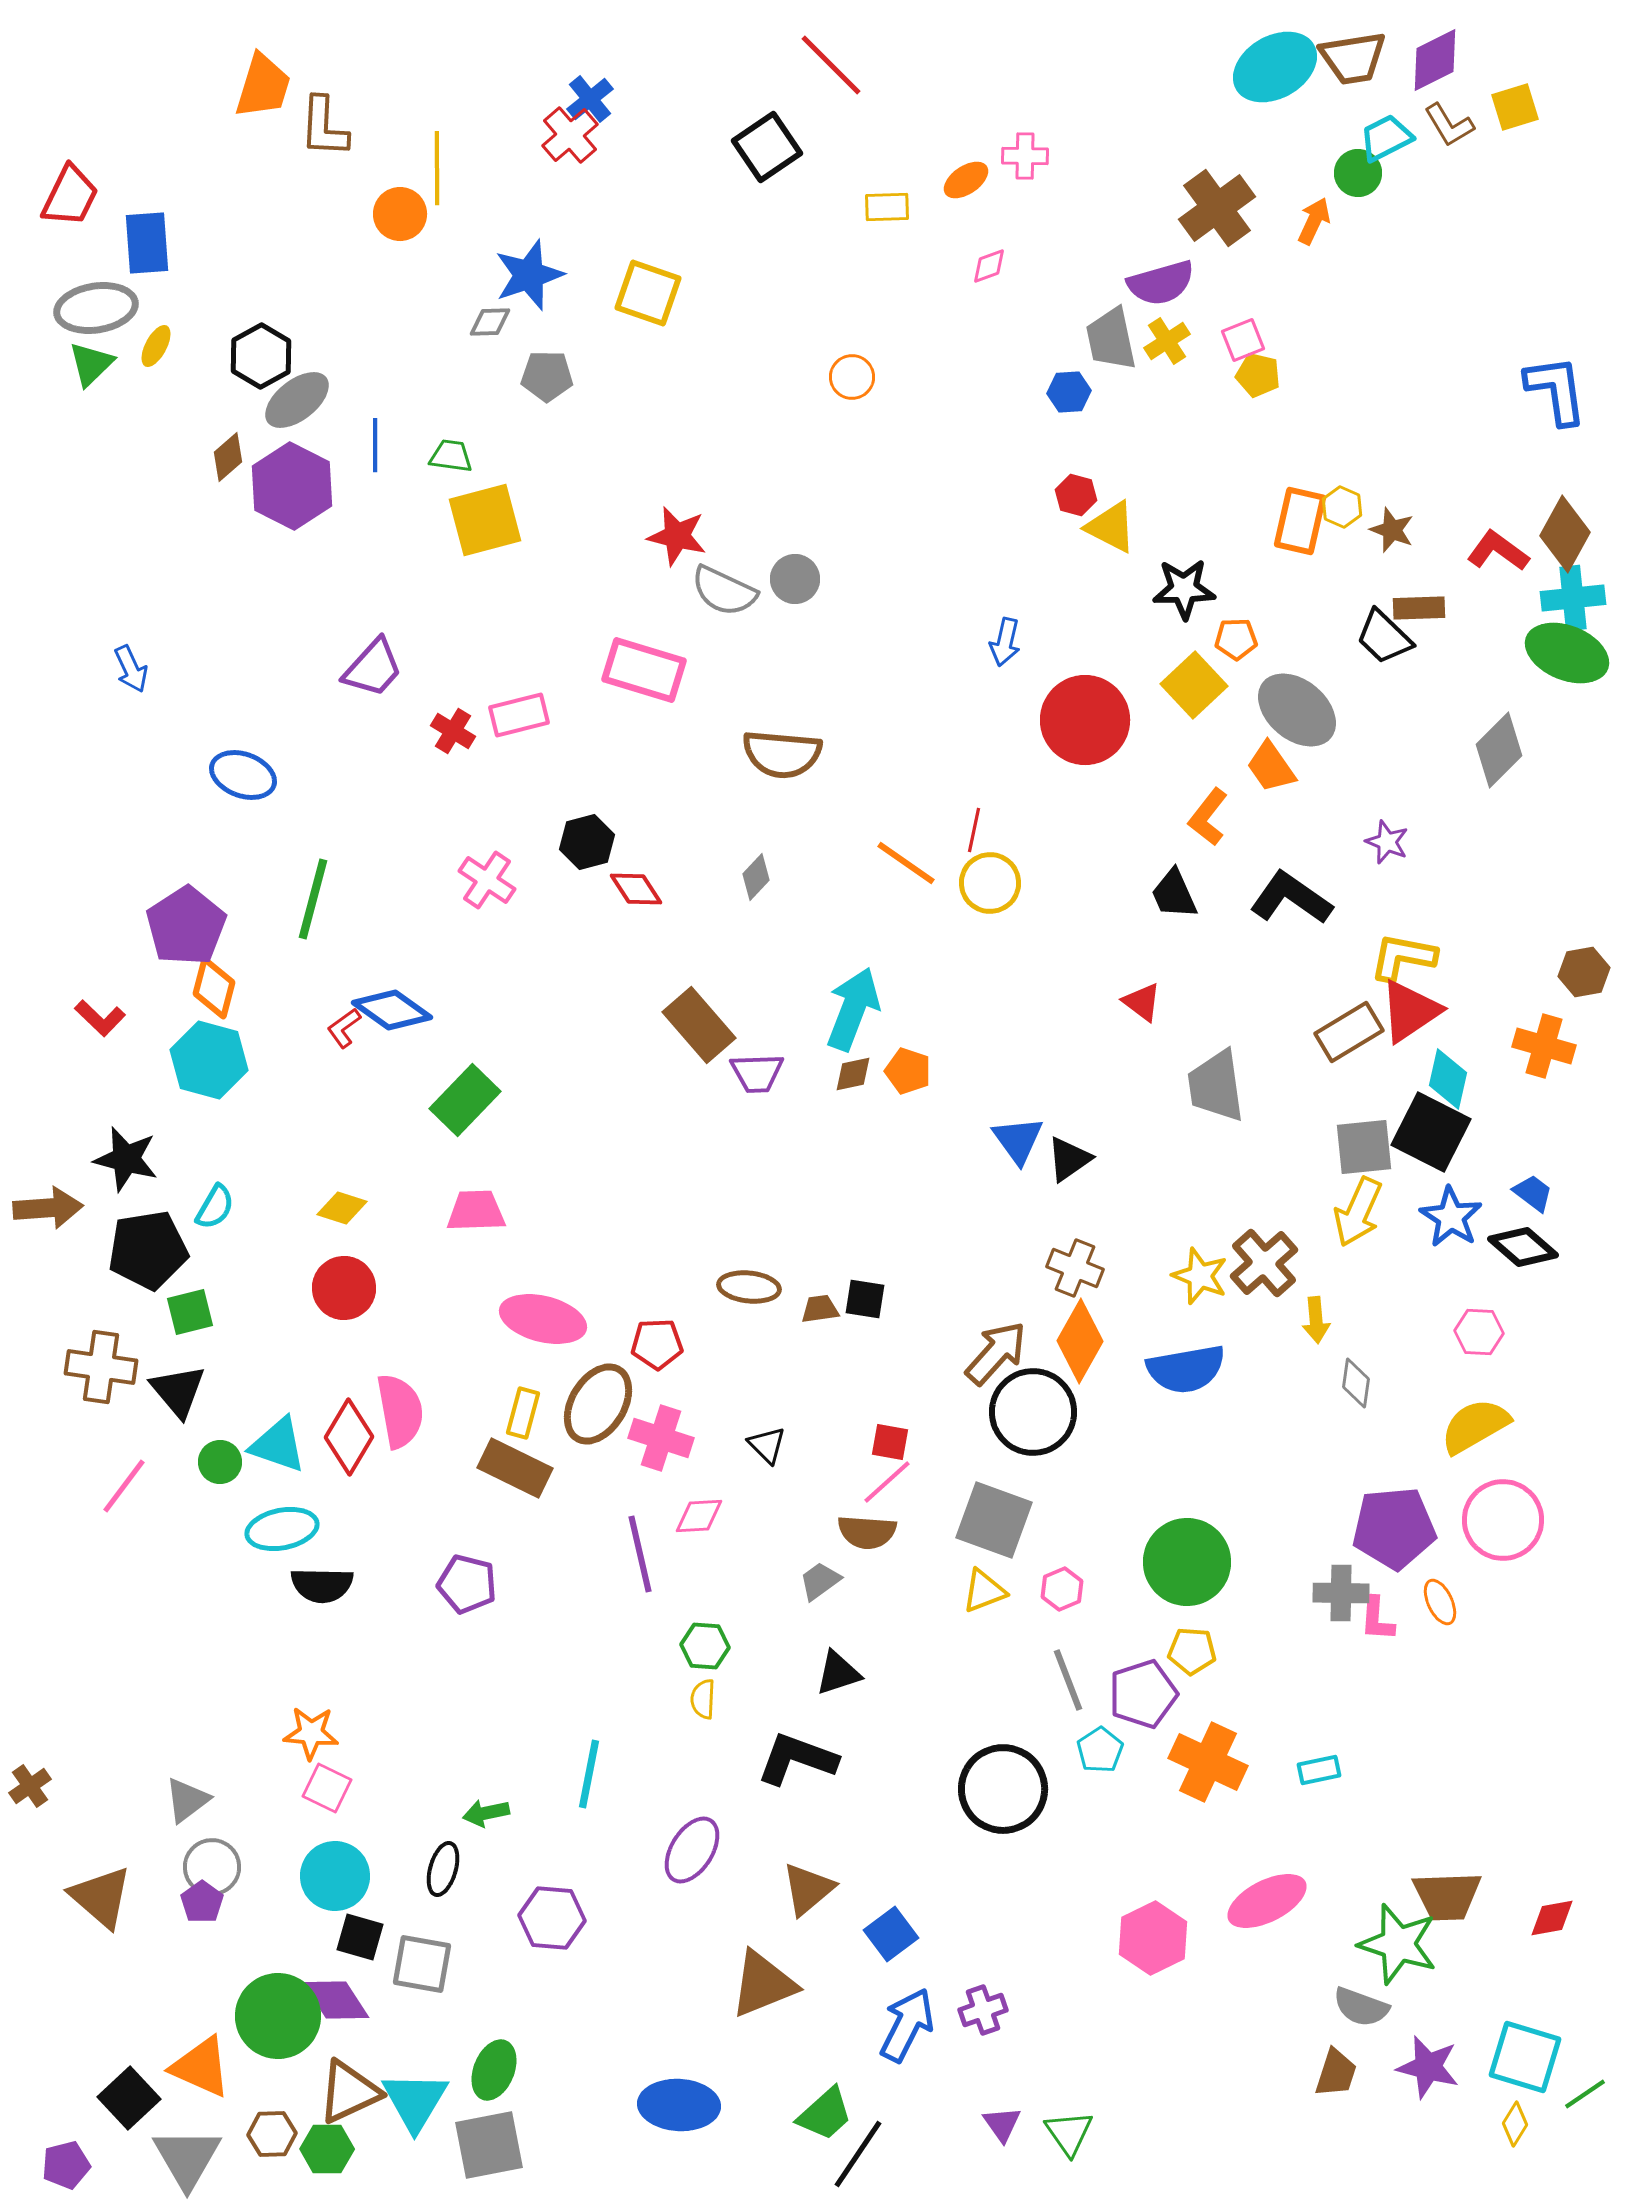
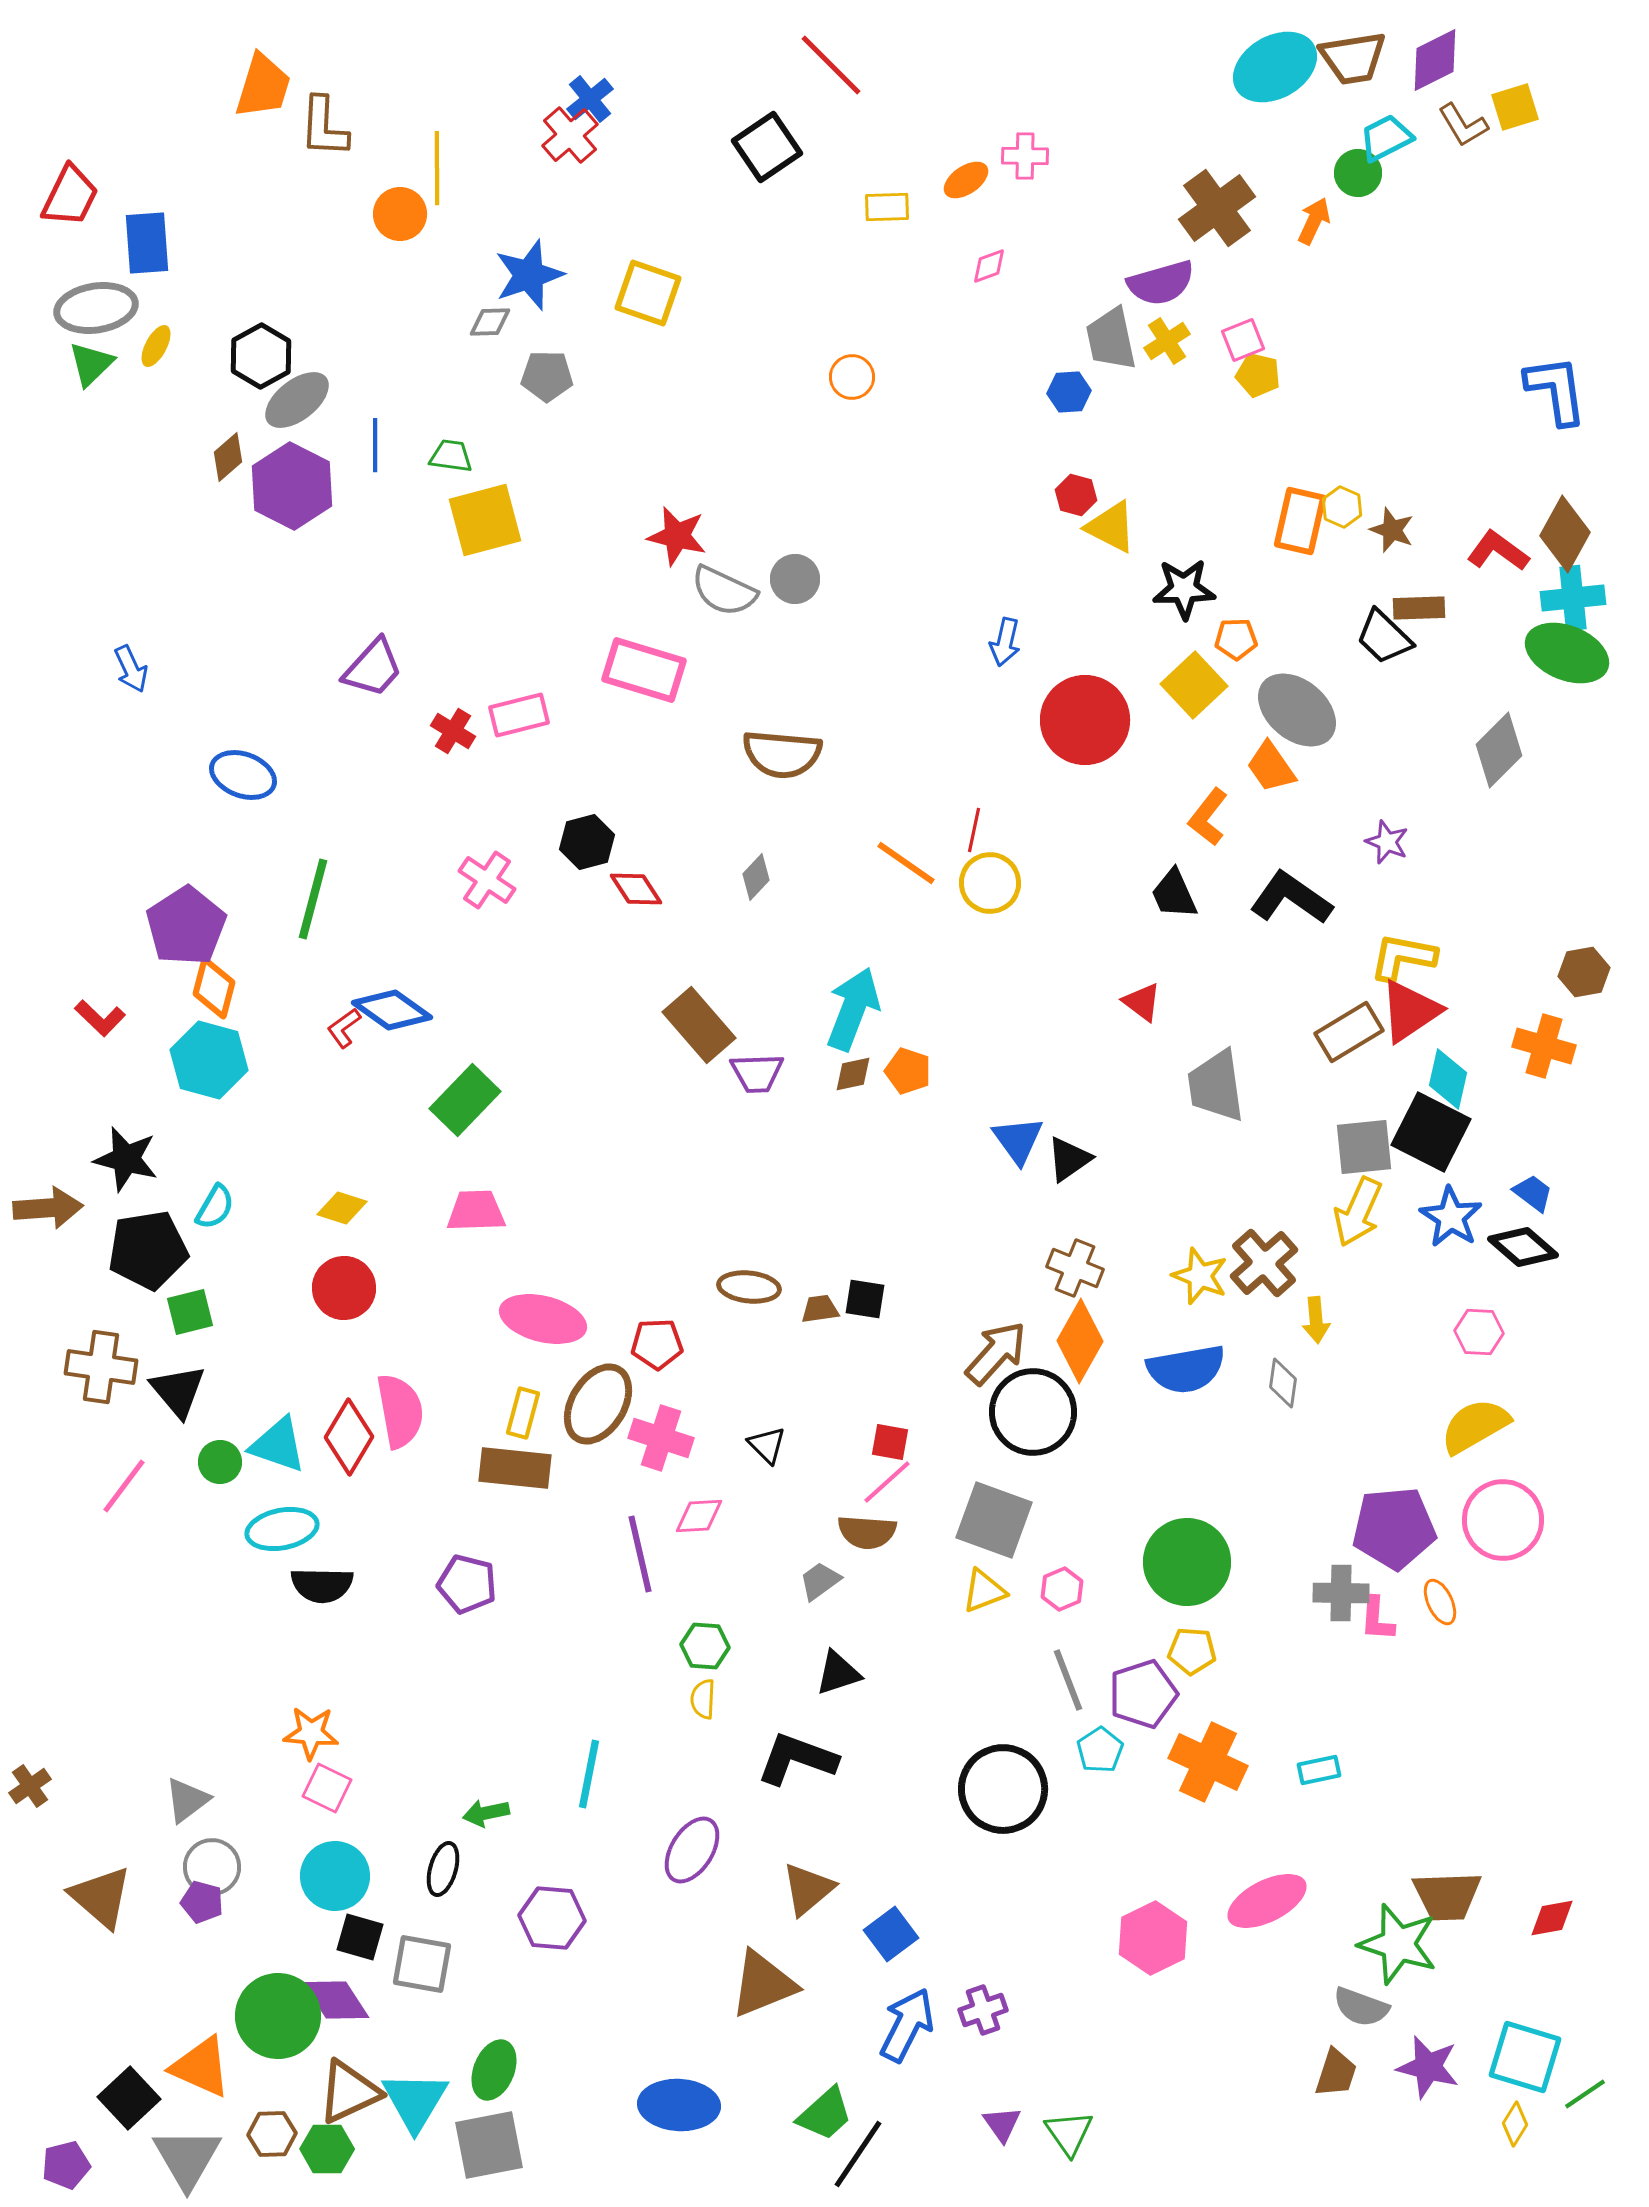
brown L-shape at (1449, 125): moved 14 px right
gray diamond at (1356, 1383): moved 73 px left
brown rectangle at (515, 1468): rotated 20 degrees counterclockwise
purple pentagon at (202, 1902): rotated 21 degrees counterclockwise
